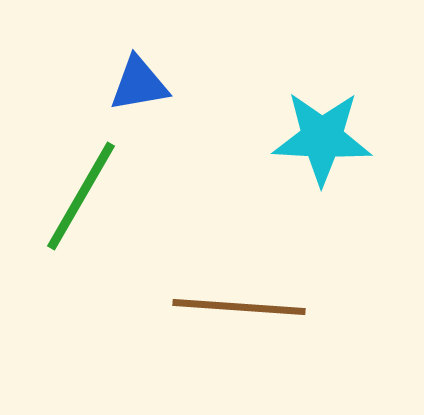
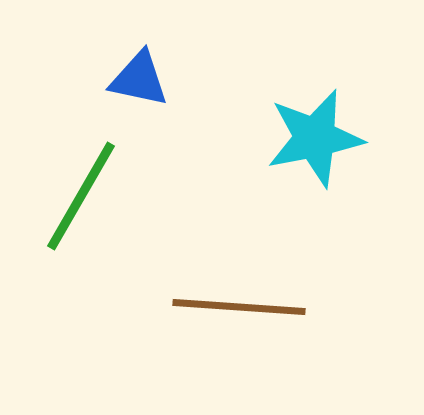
blue triangle: moved 5 px up; rotated 22 degrees clockwise
cyan star: moved 7 px left; rotated 14 degrees counterclockwise
